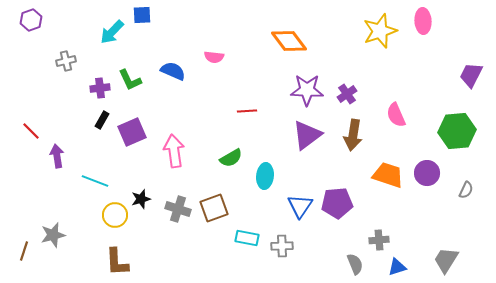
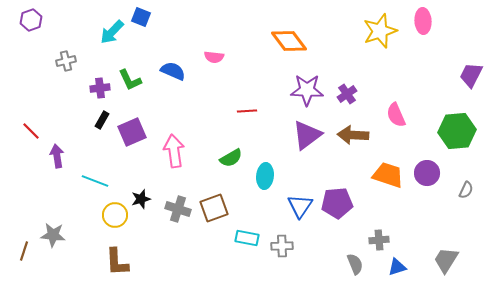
blue square at (142, 15): moved 1 px left, 2 px down; rotated 24 degrees clockwise
brown arrow at (353, 135): rotated 84 degrees clockwise
gray star at (53, 235): rotated 20 degrees clockwise
